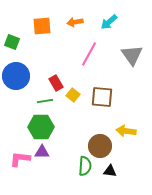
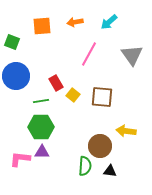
green line: moved 4 px left
